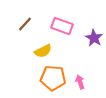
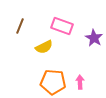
brown line: moved 5 px left, 2 px down; rotated 21 degrees counterclockwise
yellow semicircle: moved 1 px right, 4 px up
orange pentagon: moved 4 px down
pink arrow: rotated 16 degrees clockwise
